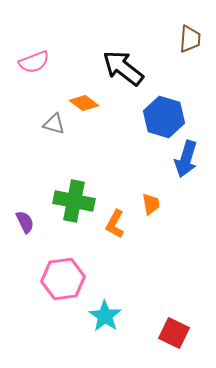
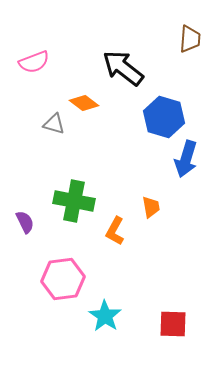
orange trapezoid: moved 3 px down
orange L-shape: moved 7 px down
red square: moved 1 px left, 9 px up; rotated 24 degrees counterclockwise
